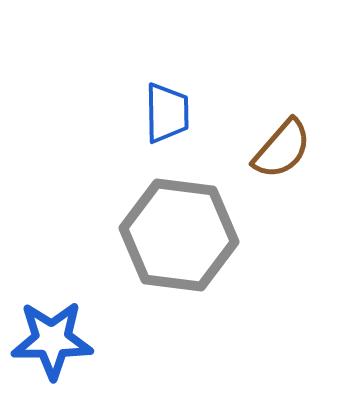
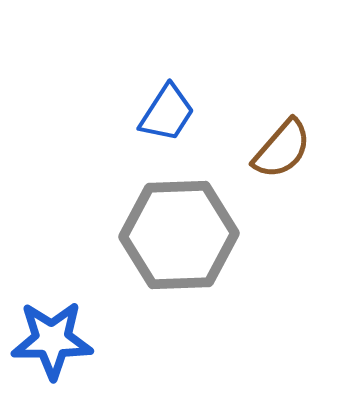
blue trapezoid: rotated 34 degrees clockwise
gray hexagon: rotated 9 degrees counterclockwise
